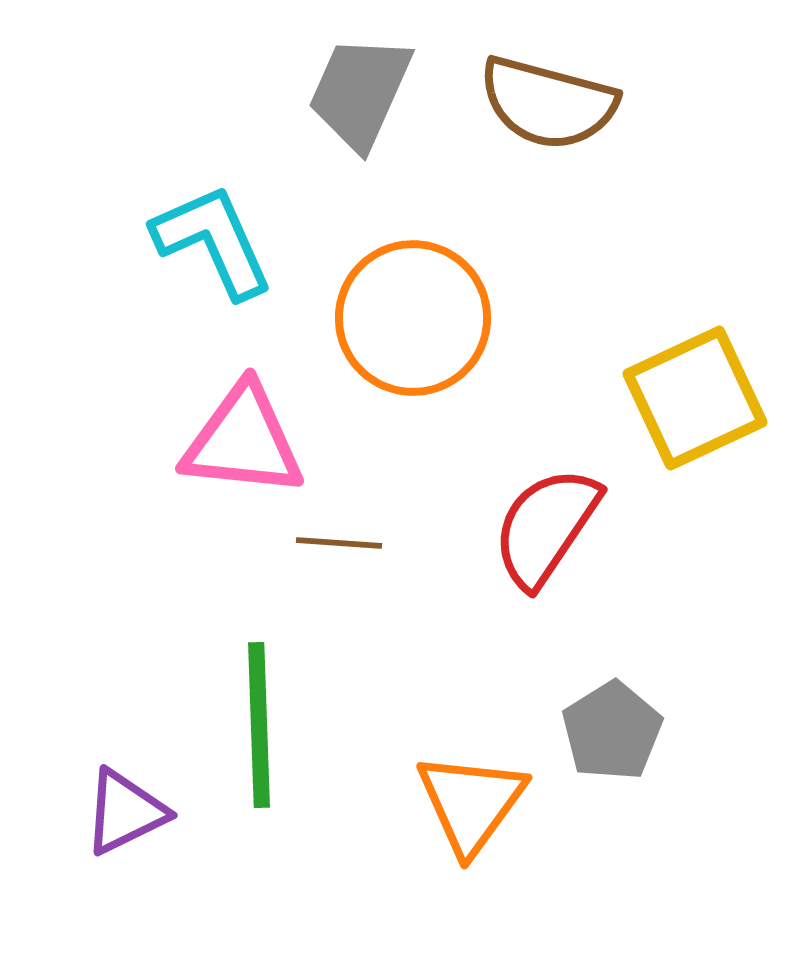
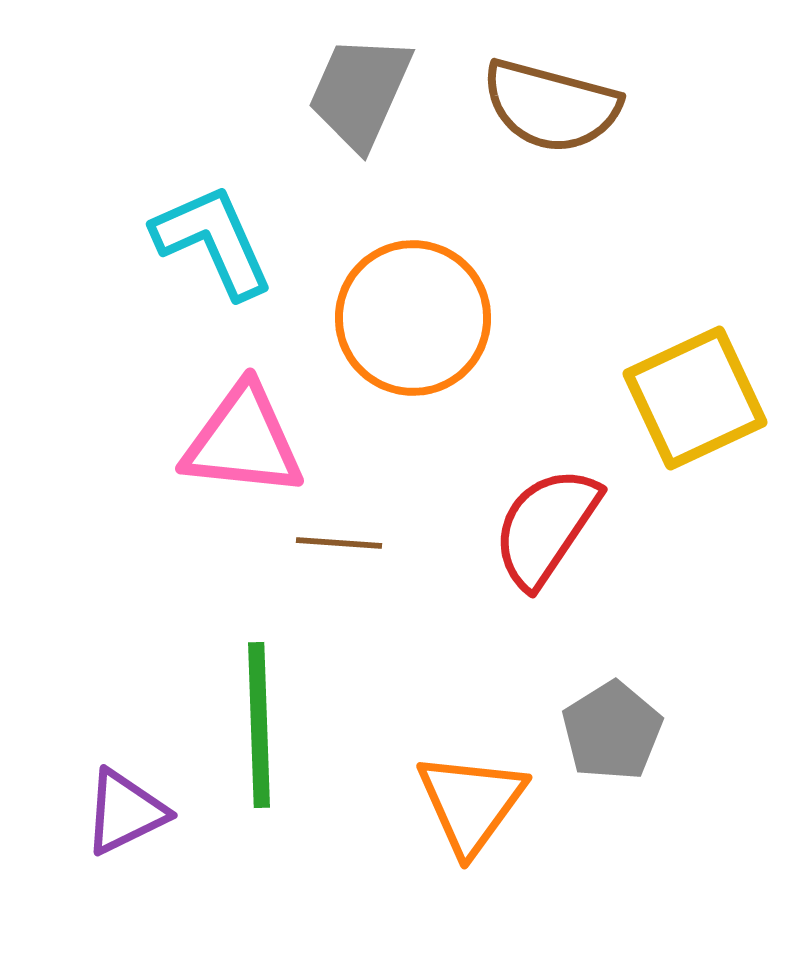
brown semicircle: moved 3 px right, 3 px down
